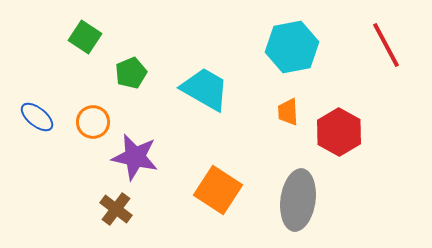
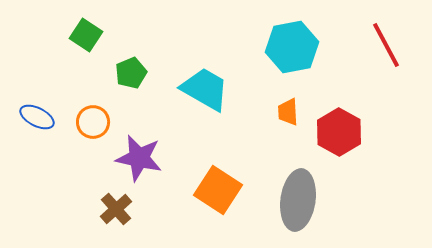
green square: moved 1 px right, 2 px up
blue ellipse: rotated 12 degrees counterclockwise
purple star: moved 4 px right, 1 px down
brown cross: rotated 12 degrees clockwise
